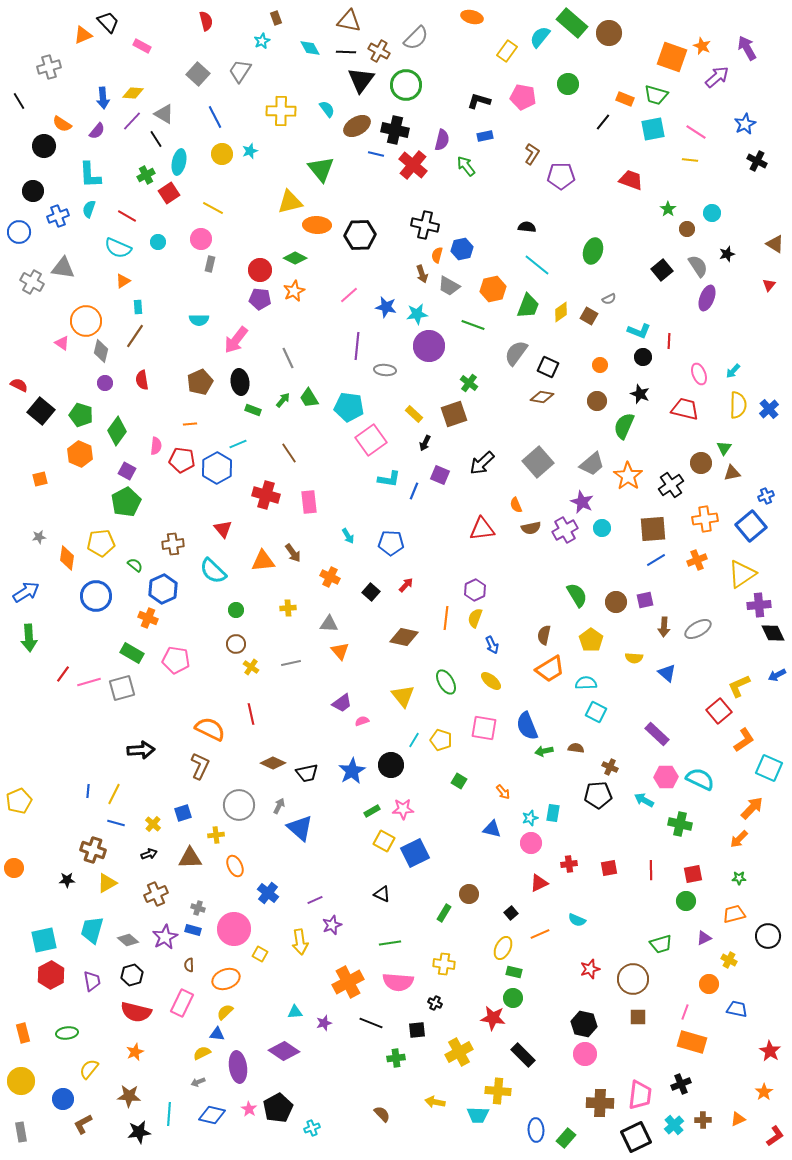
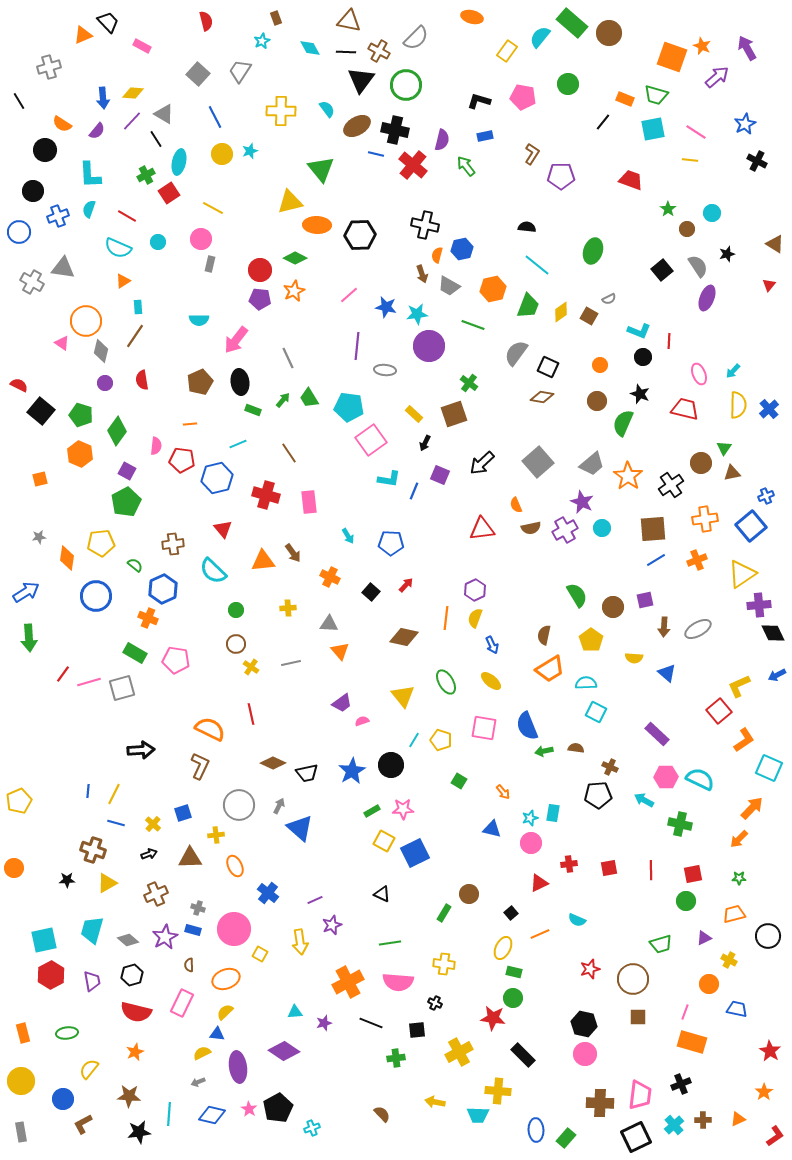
black circle at (44, 146): moved 1 px right, 4 px down
green semicircle at (624, 426): moved 1 px left, 3 px up
blue hexagon at (217, 468): moved 10 px down; rotated 16 degrees clockwise
brown circle at (616, 602): moved 3 px left, 5 px down
green rectangle at (132, 653): moved 3 px right
